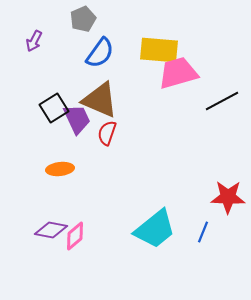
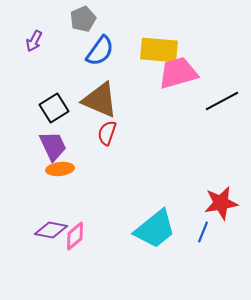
blue semicircle: moved 2 px up
purple trapezoid: moved 24 px left, 27 px down
red star: moved 7 px left, 6 px down; rotated 12 degrees counterclockwise
